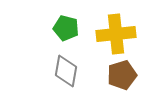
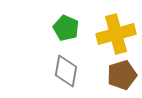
green pentagon: rotated 10 degrees clockwise
yellow cross: rotated 9 degrees counterclockwise
